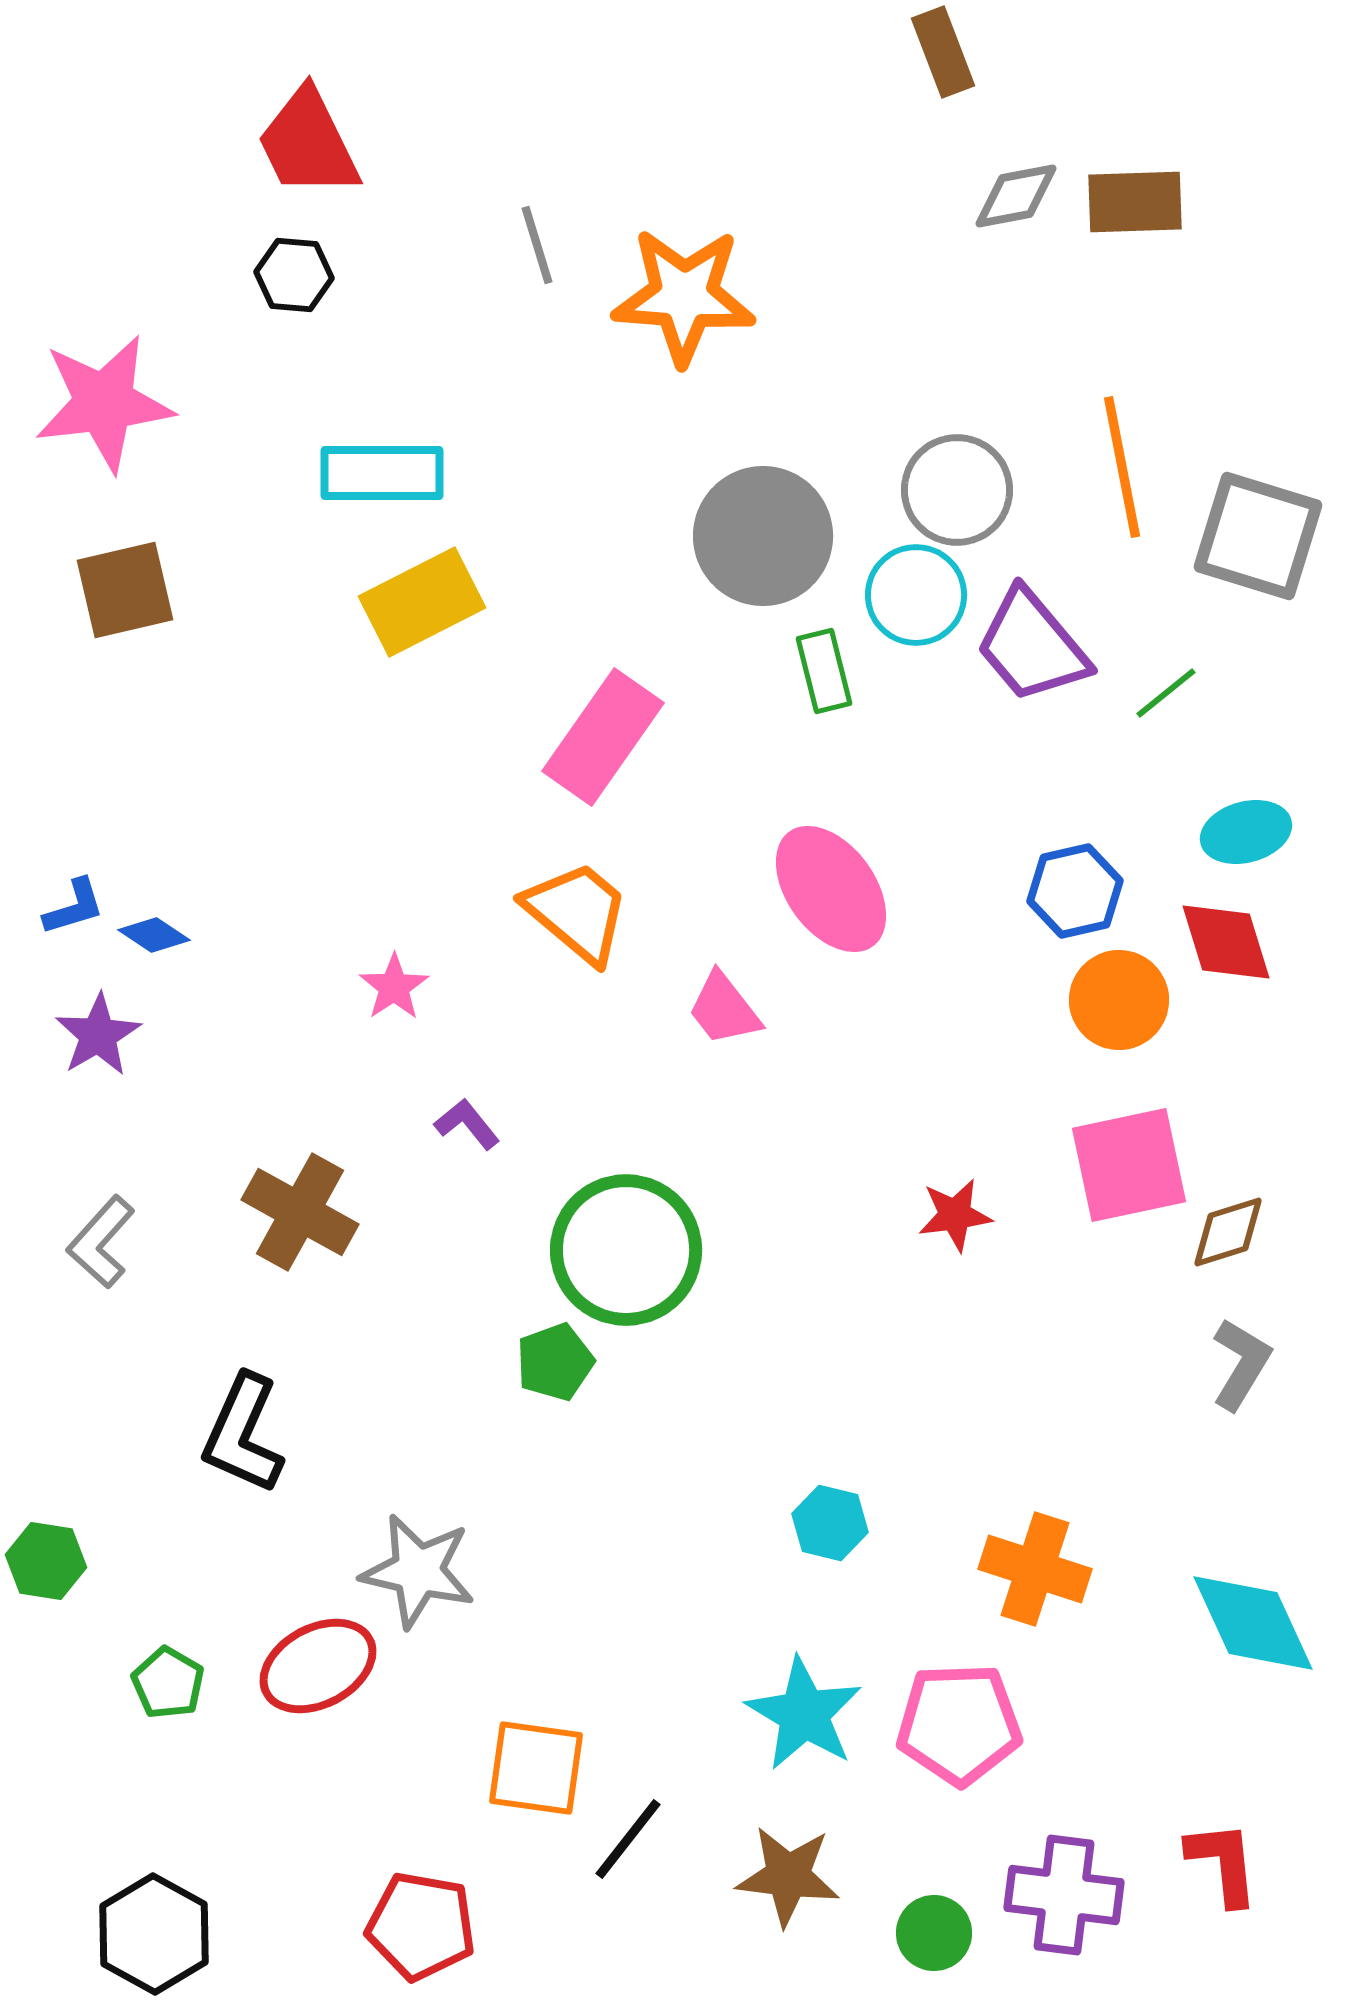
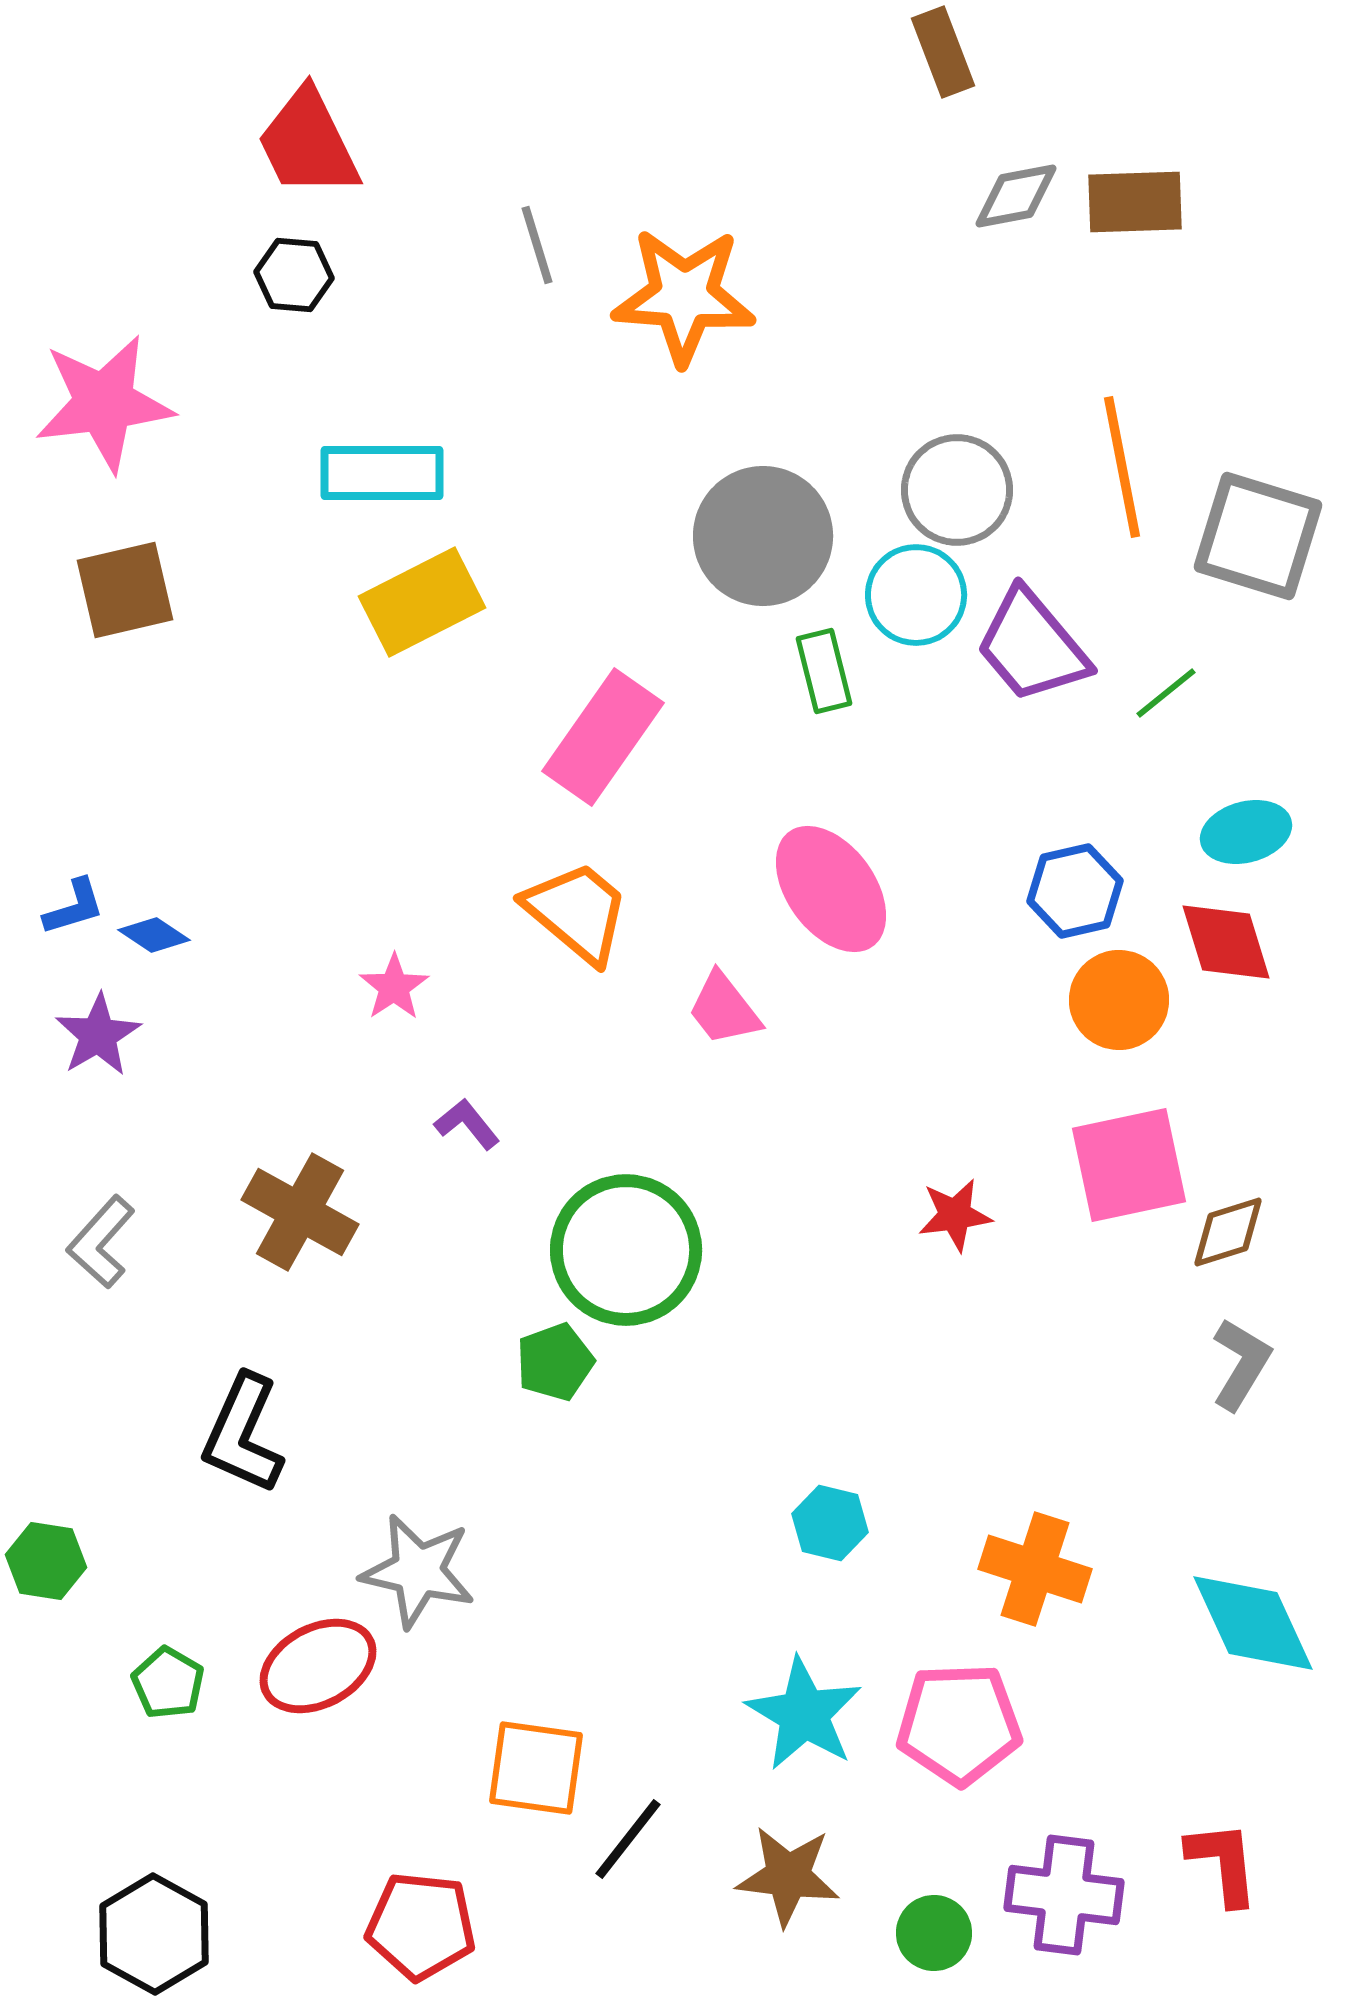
red pentagon at (421, 1926): rotated 4 degrees counterclockwise
